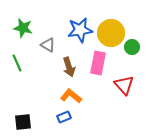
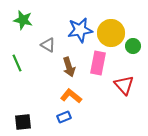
green star: moved 8 px up
green circle: moved 1 px right, 1 px up
